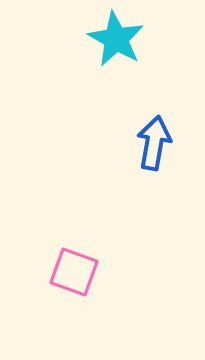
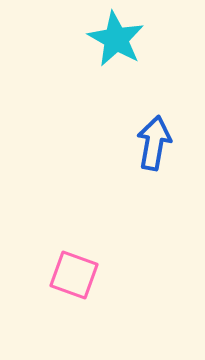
pink square: moved 3 px down
